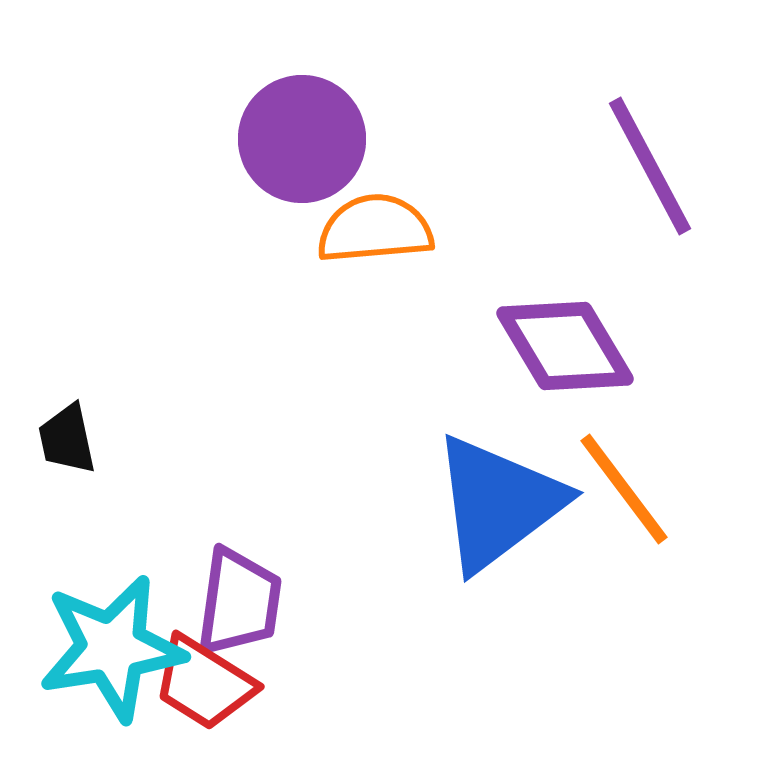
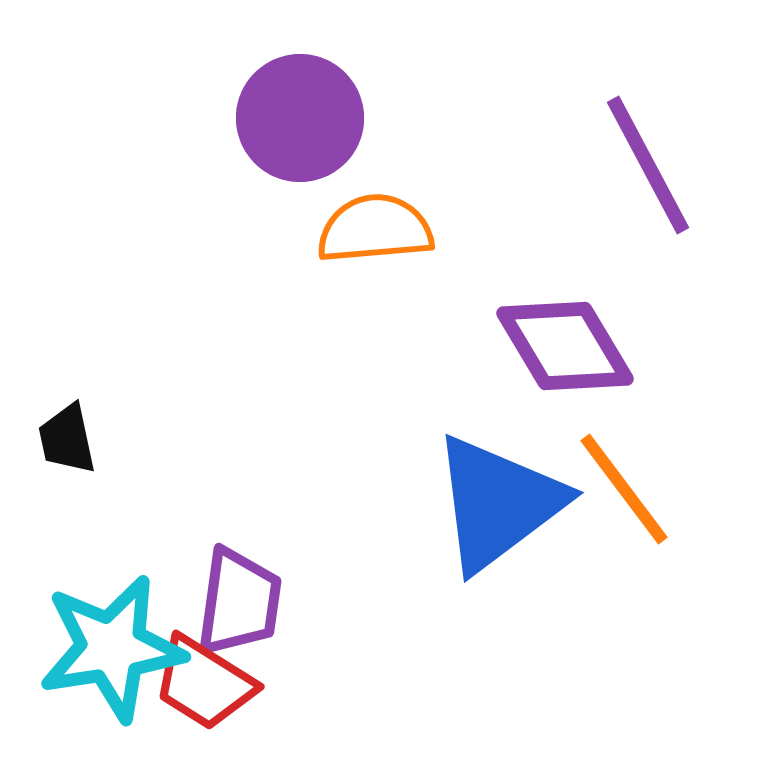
purple circle: moved 2 px left, 21 px up
purple line: moved 2 px left, 1 px up
